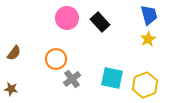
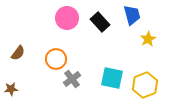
blue trapezoid: moved 17 px left
brown semicircle: moved 4 px right
brown star: rotated 16 degrees counterclockwise
